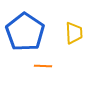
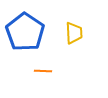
orange line: moved 5 px down
